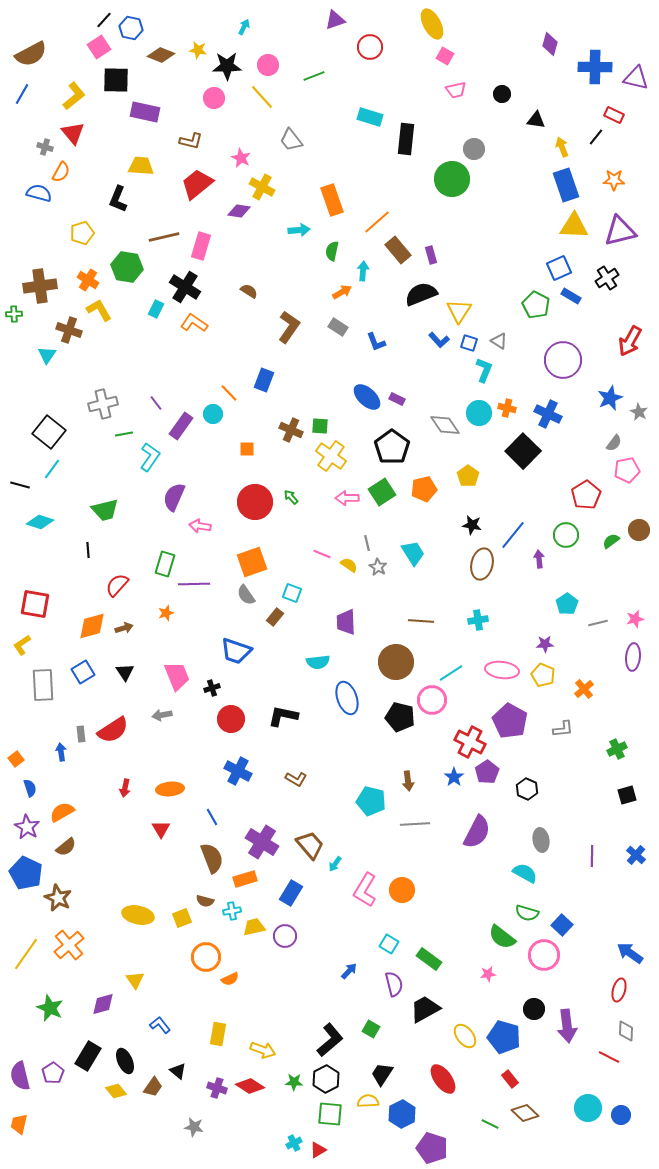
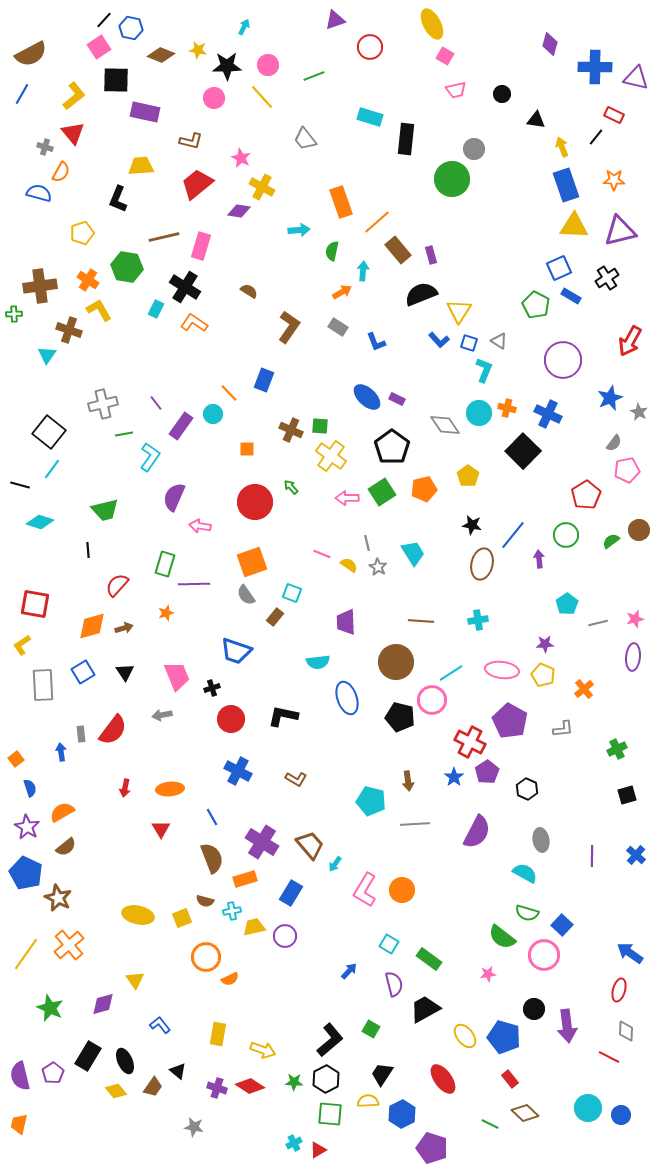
gray trapezoid at (291, 140): moved 14 px right, 1 px up
yellow trapezoid at (141, 166): rotated 8 degrees counterclockwise
orange rectangle at (332, 200): moved 9 px right, 2 px down
green arrow at (291, 497): moved 10 px up
red semicircle at (113, 730): rotated 20 degrees counterclockwise
